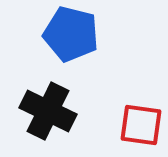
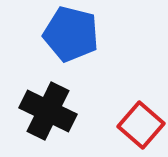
red square: rotated 33 degrees clockwise
